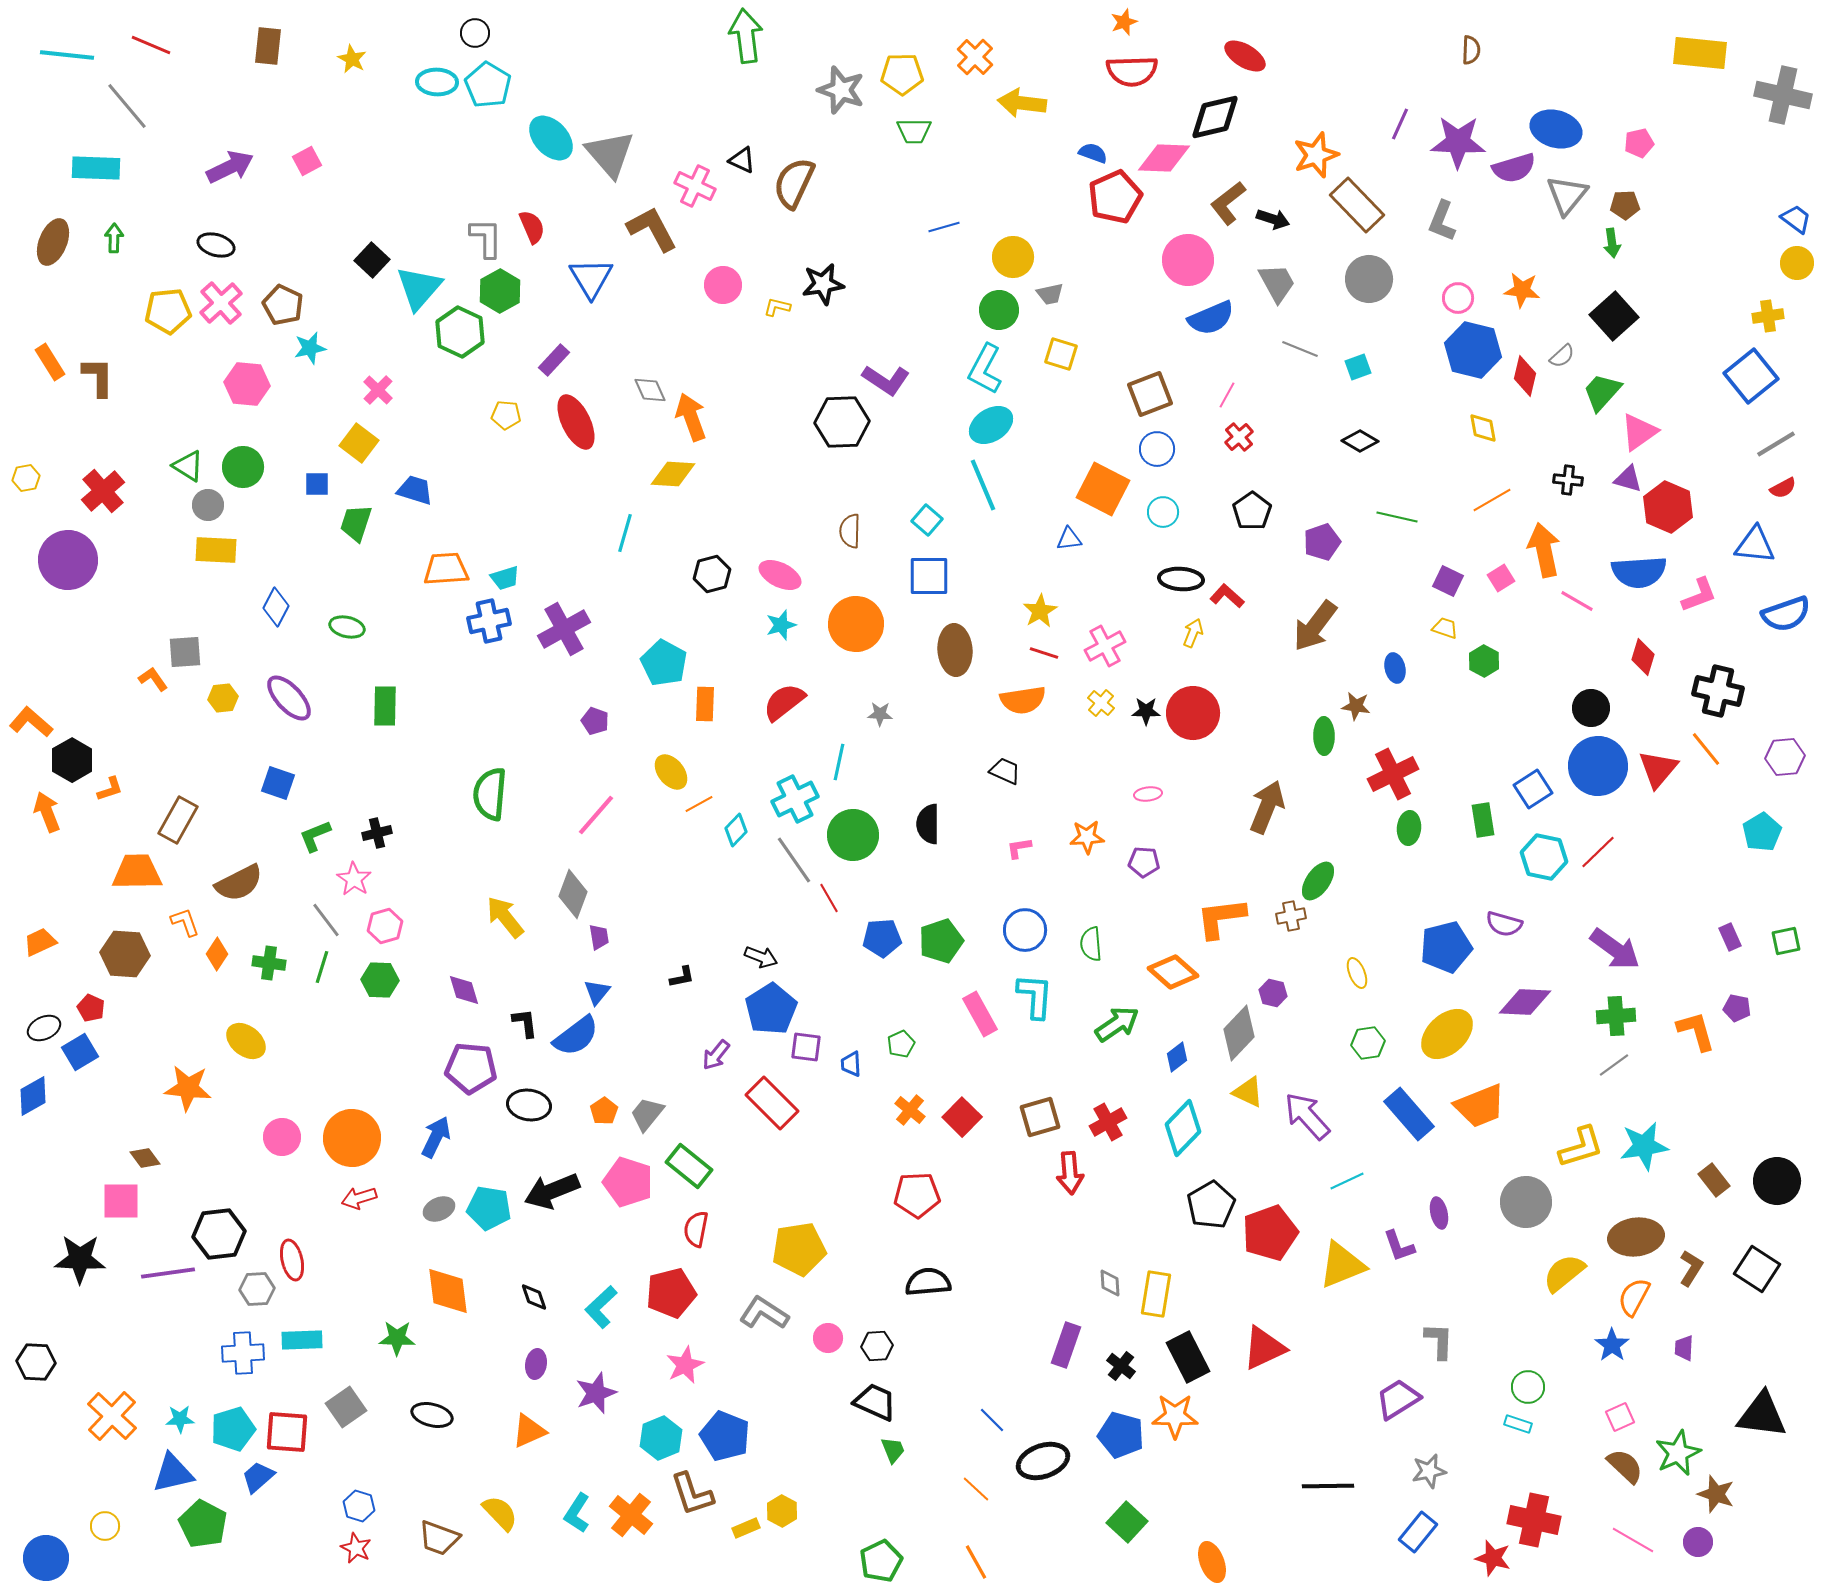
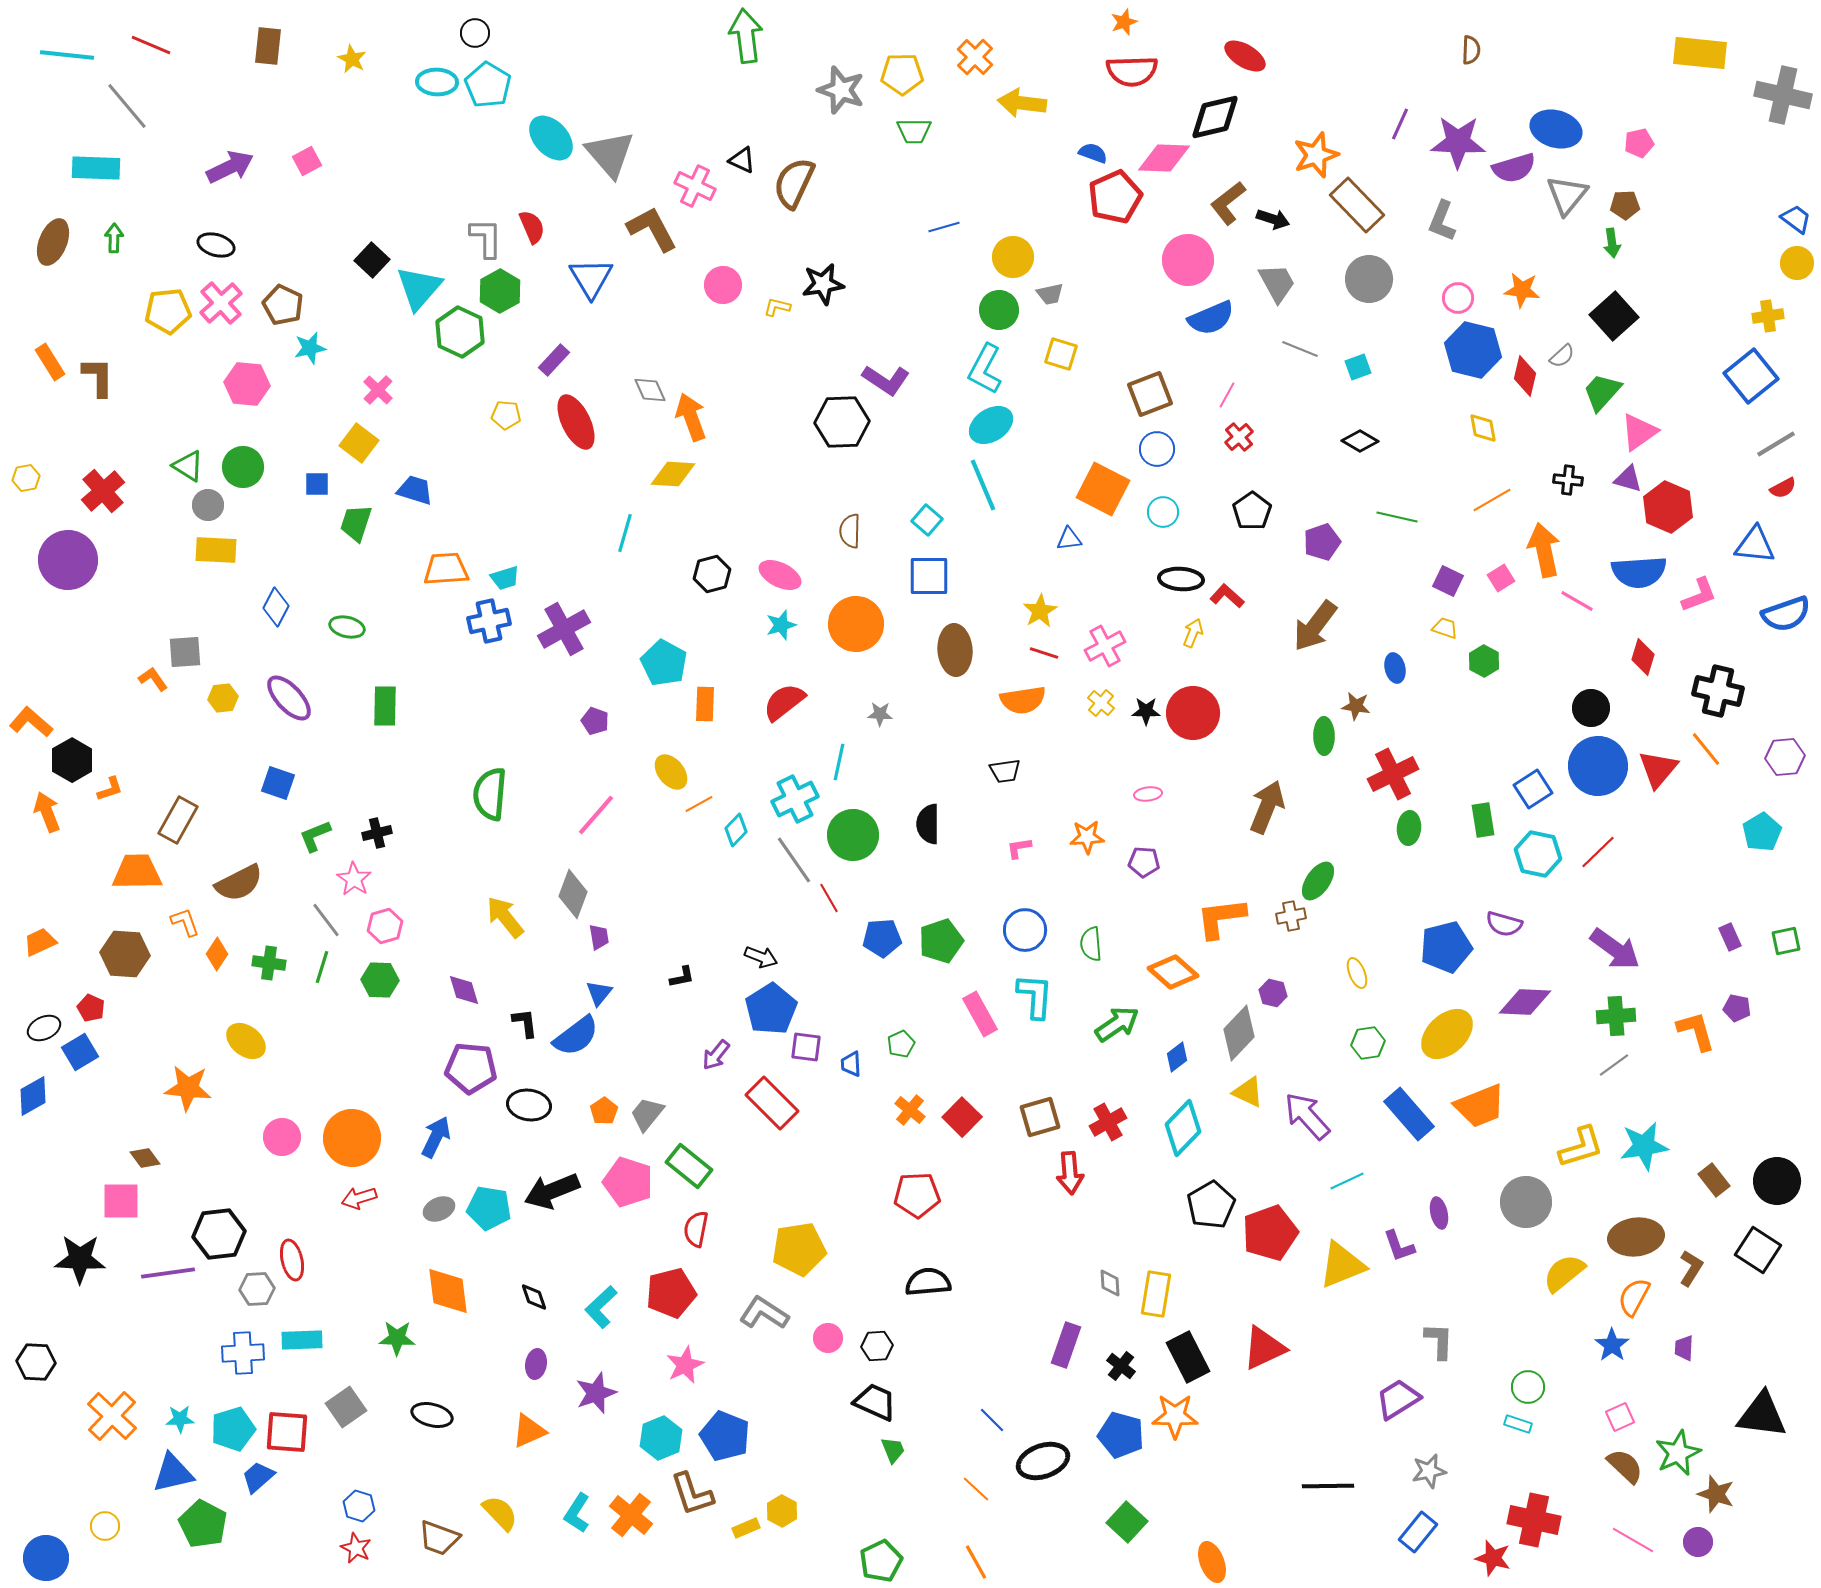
black trapezoid at (1005, 771): rotated 148 degrees clockwise
cyan hexagon at (1544, 857): moved 6 px left, 3 px up
blue triangle at (597, 992): moved 2 px right, 1 px down
black square at (1757, 1269): moved 1 px right, 19 px up
